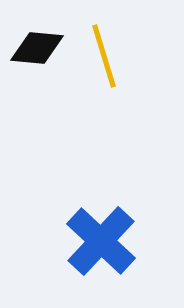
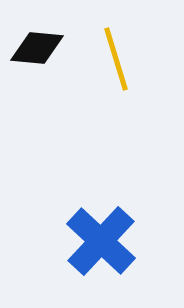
yellow line: moved 12 px right, 3 px down
